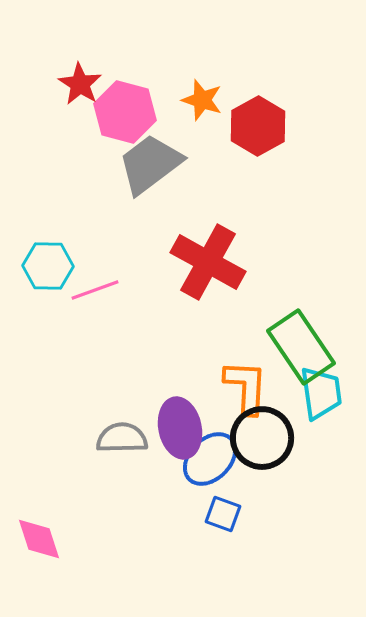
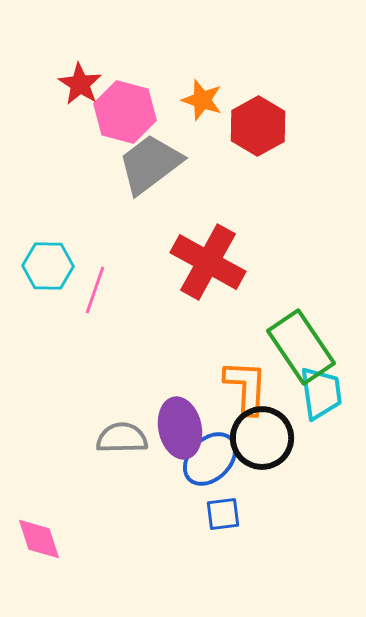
pink line: rotated 51 degrees counterclockwise
blue square: rotated 27 degrees counterclockwise
